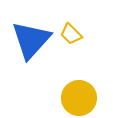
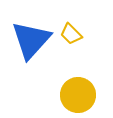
yellow circle: moved 1 px left, 3 px up
